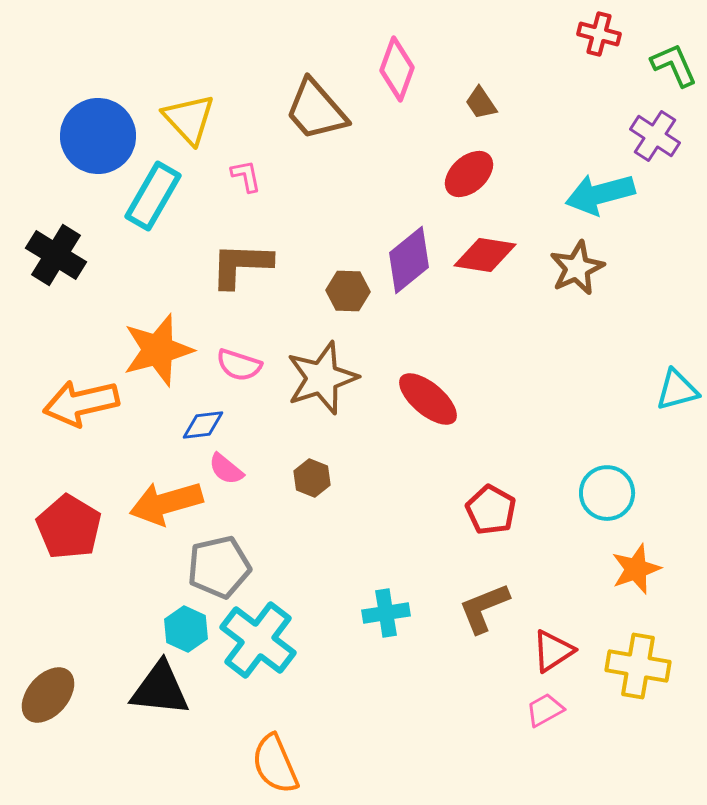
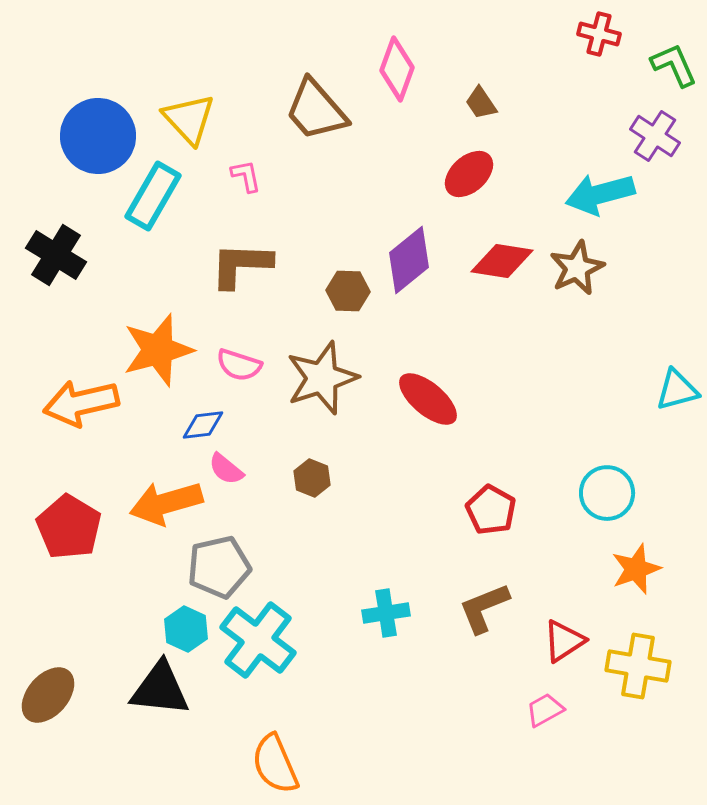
red diamond at (485, 255): moved 17 px right, 6 px down
red triangle at (553, 651): moved 11 px right, 10 px up
